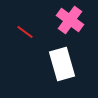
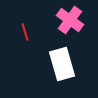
red line: rotated 36 degrees clockwise
